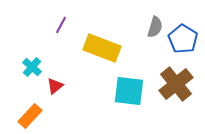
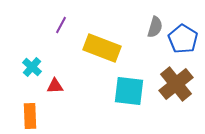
red triangle: rotated 36 degrees clockwise
orange rectangle: rotated 45 degrees counterclockwise
